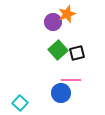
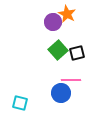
orange star: rotated 24 degrees counterclockwise
cyan square: rotated 28 degrees counterclockwise
